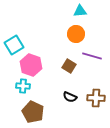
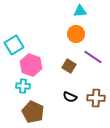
purple line: moved 1 px right, 1 px down; rotated 18 degrees clockwise
